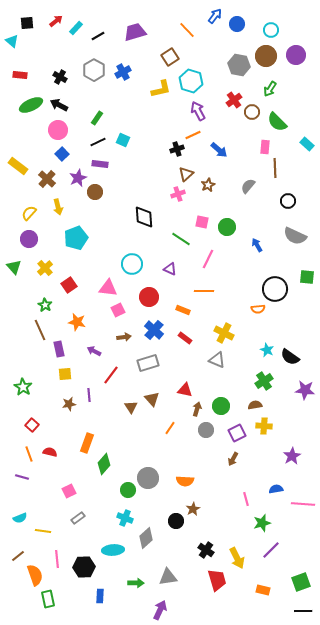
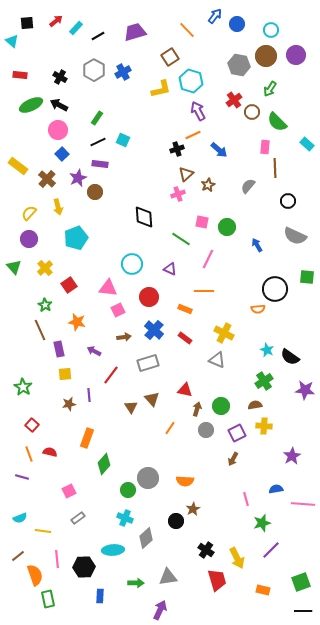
orange rectangle at (183, 310): moved 2 px right, 1 px up
orange rectangle at (87, 443): moved 5 px up
